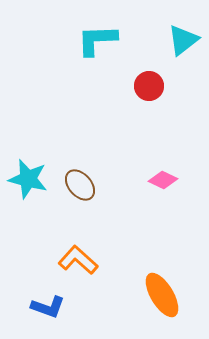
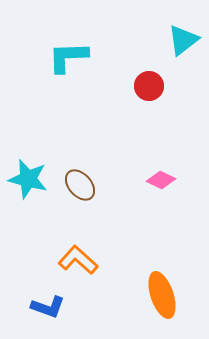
cyan L-shape: moved 29 px left, 17 px down
pink diamond: moved 2 px left
orange ellipse: rotated 12 degrees clockwise
